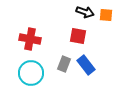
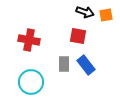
orange square: rotated 16 degrees counterclockwise
red cross: moved 1 px left, 1 px down
gray rectangle: rotated 21 degrees counterclockwise
cyan circle: moved 9 px down
